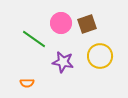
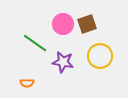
pink circle: moved 2 px right, 1 px down
green line: moved 1 px right, 4 px down
